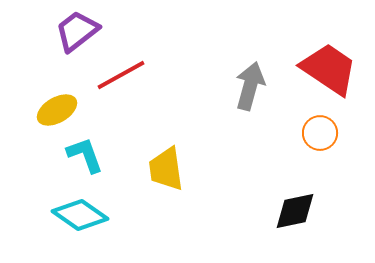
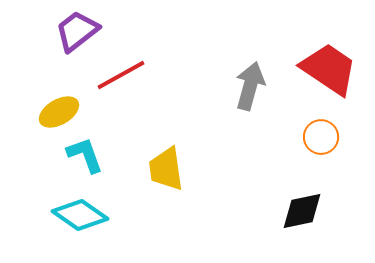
yellow ellipse: moved 2 px right, 2 px down
orange circle: moved 1 px right, 4 px down
black diamond: moved 7 px right
